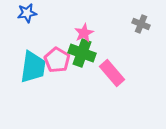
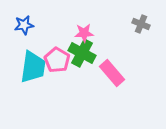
blue star: moved 3 px left, 12 px down
pink star: rotated 24 degrees clockwise
green cross: rotated 8 degrees clockwise
